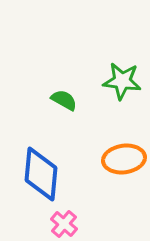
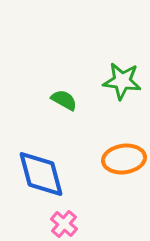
blue diamond: rotated 20 degrees counterclockwise
